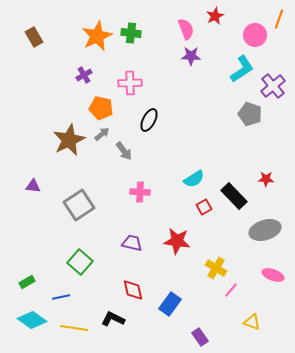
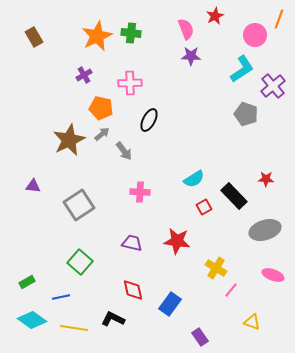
gray pentagon at (250, 114): moved 4 px left
